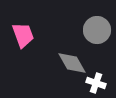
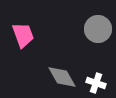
gray circle: moved 1 px right, 1 px up
gray diamond: moved 10 px left, 14 px down
